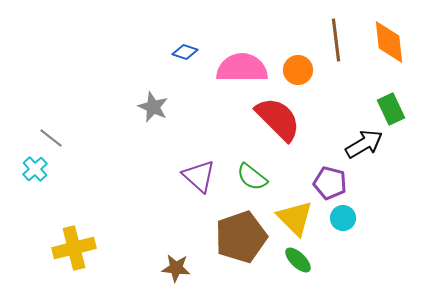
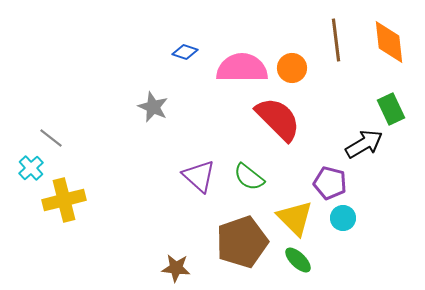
orange circle: moved 6 px left, 2 px up
cyan cross: moved 4 px left, 1 px up
green semicircle: moved 3 px left
brown pentagon: moved 1 px right, 5 px down
yellow cross: moved 10 px left, 48 px up
